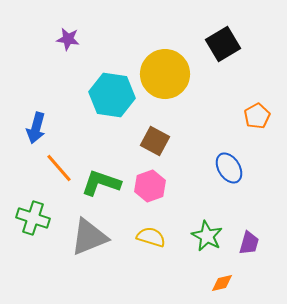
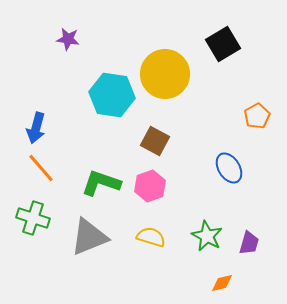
orange line: moved 18 px left
